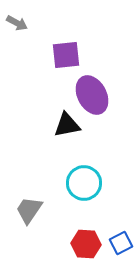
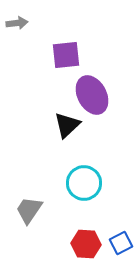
gray arrow: rotated 35 degrees counterclockwise
black triangle: rotated 32 degrees counterclockwise
